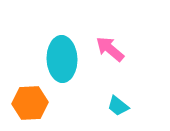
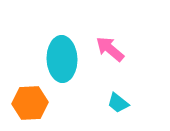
cyan trapezoid: moved 3 px up
